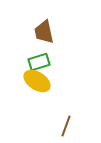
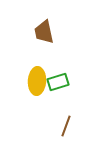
green rectangle: moved 19 px right, 20 px down
yellow ellipse: rotated 60 degrees clockwise
